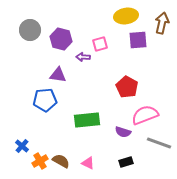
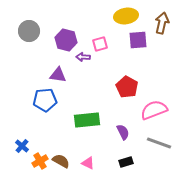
gray circle: moved 1 px left, 1 px down
purple hexagon: moved 5 px right, 1 px down
pink semicircle: moved 9 px right, 5 px up
purple semicircle: rotated 133 degrees counterclockwise
